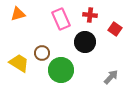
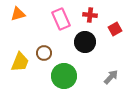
red square: rotated 24 degrees clockwise
brown circle: moved 2 px right
yellow trapezoid: moved 1 px right, 1 px up; rotated 80 degrees clockwise
green circle: moved 3 px right, 6 px down
